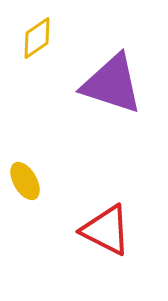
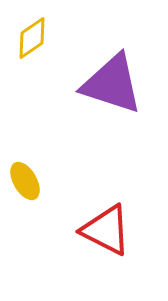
yellow diamond: moved 5 px left
